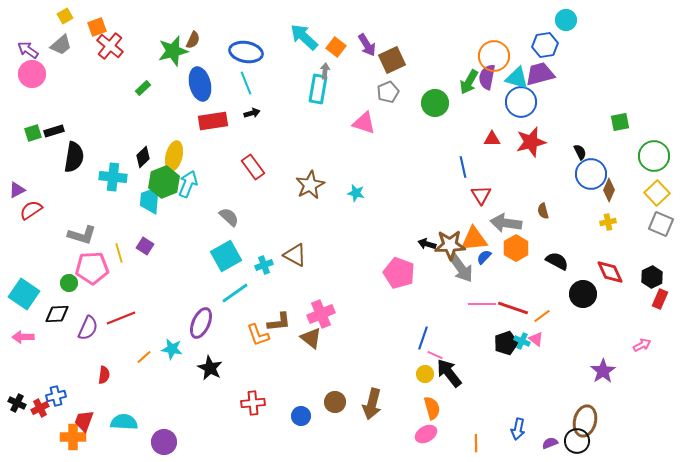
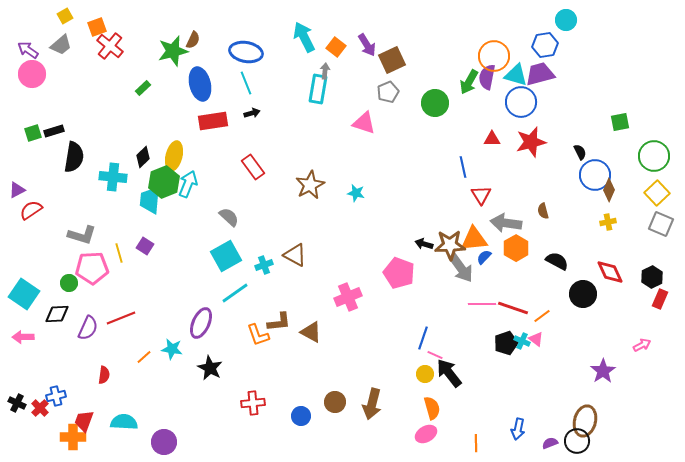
cyan arrow at (304, 37): rotated 20 degrees clockwise
cyan triangle at (517, 78): moved 1 px left, 3 px up
blue circle at (591, 174): moved 4 px right, 1 px down
black arrow at (427, 244): moved 3 px left
pink cross at (321, 314): moved 27 px right, 17 px up
brown triangle at (311, 338): moved 6 px up; rotated 10 degrees counterclockwise
red cross at (40, 408): rotated 18 degrees counterclockwise
